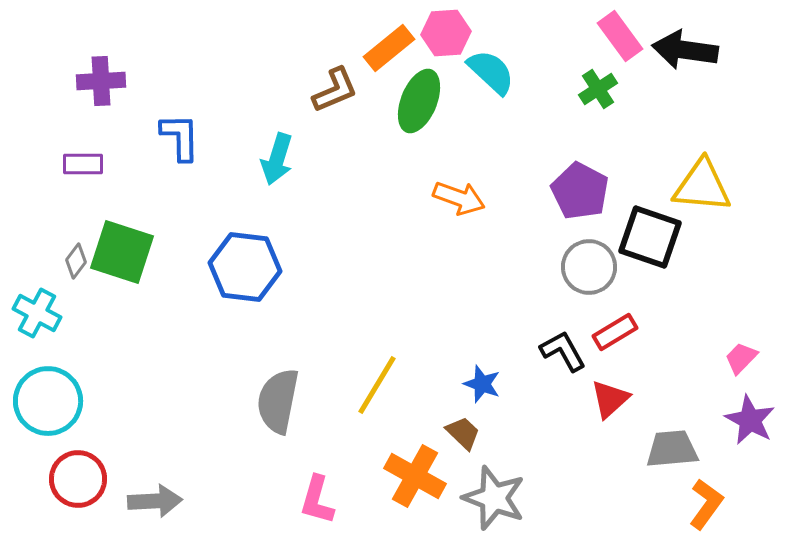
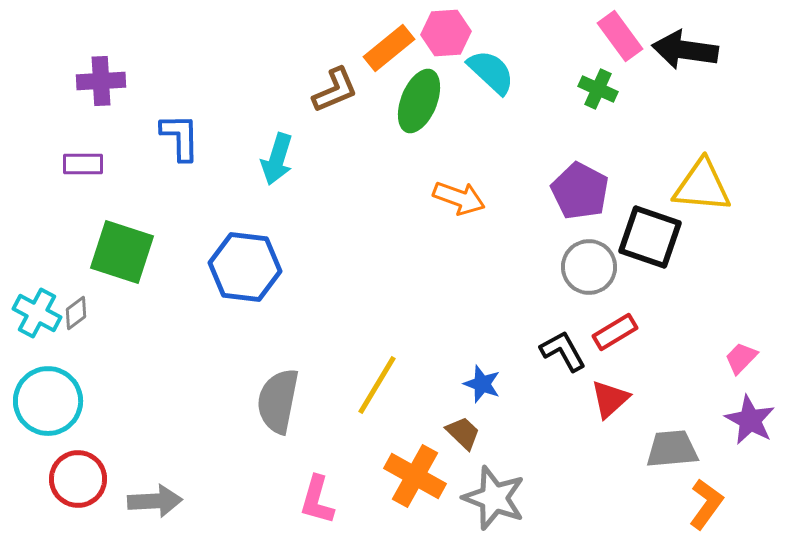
green cross: rotated 33 degrees counterclockwise
gray diamond: moved 52 px down; rotated 16 degrees clockwise
